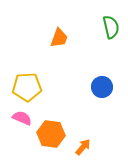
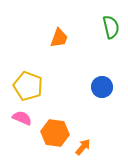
yellow pentagon: moved 1 px right, 1 px up; rotated 24 degrees clockwise
orange hexagon: moved 4 px right, 1 px up
